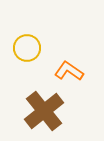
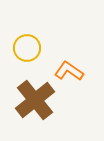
brown cross: moved 9 px left, 11 px up
